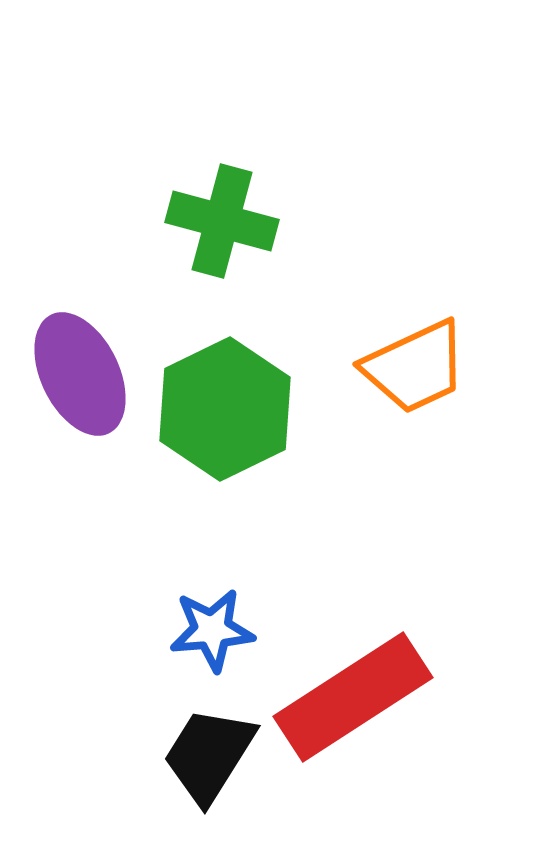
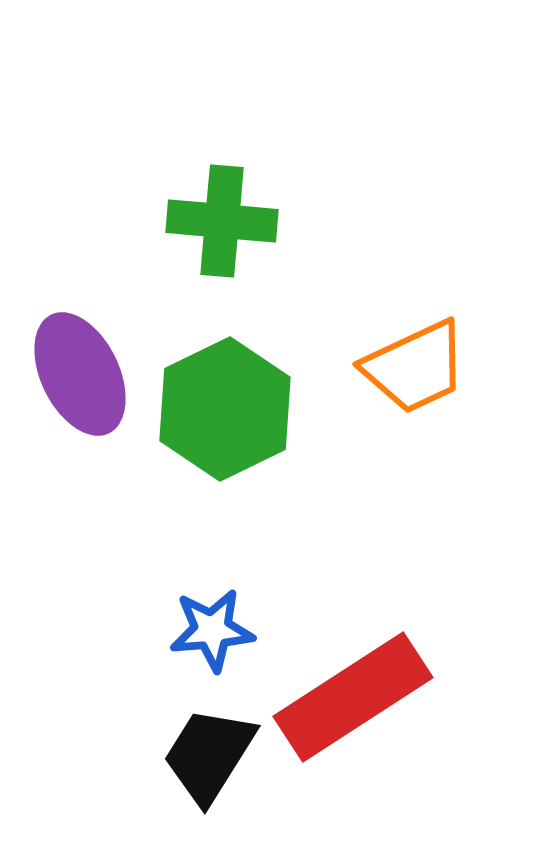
green cross: rotated 10 degrees counterclockwise
